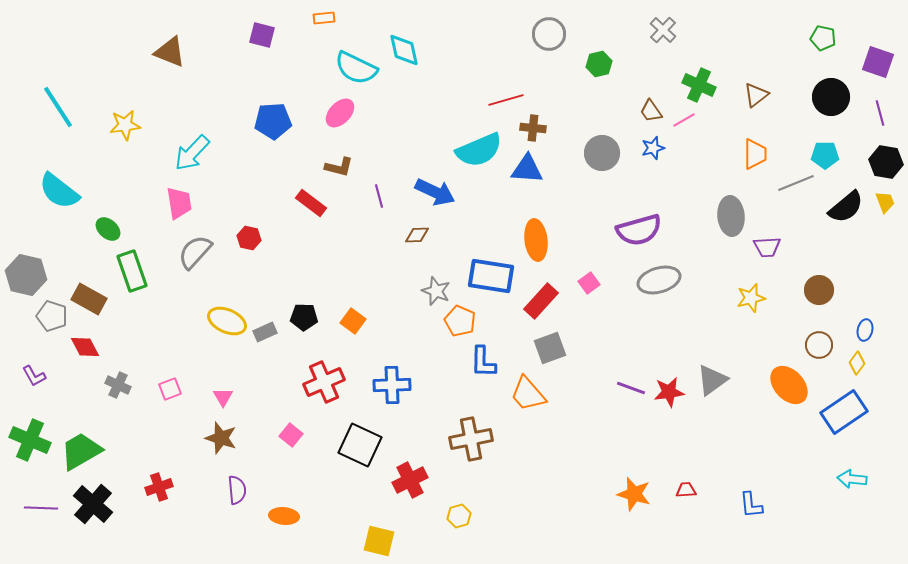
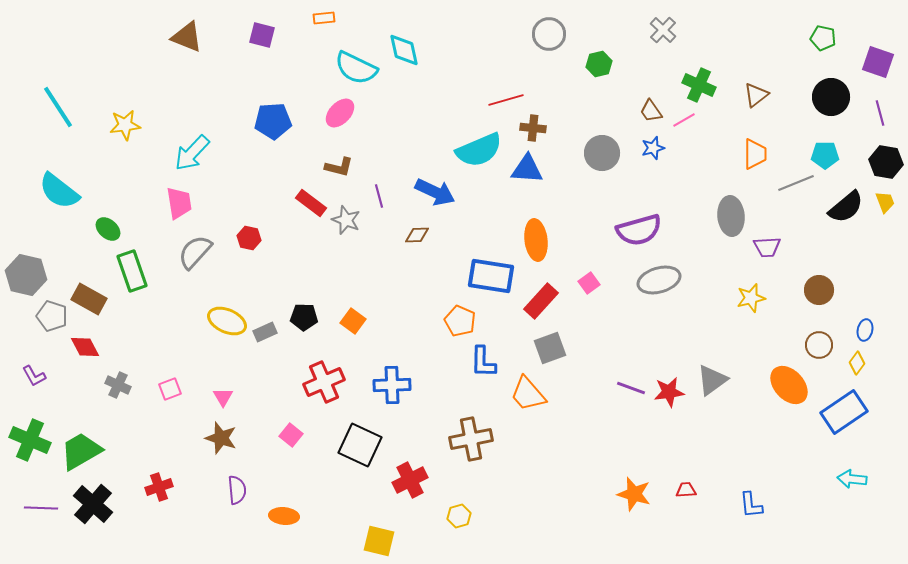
brown triangle at (170, 52): moved 17 px right, 15 px up
gray star at (436, 291): moved 90 px left, 71 px up
